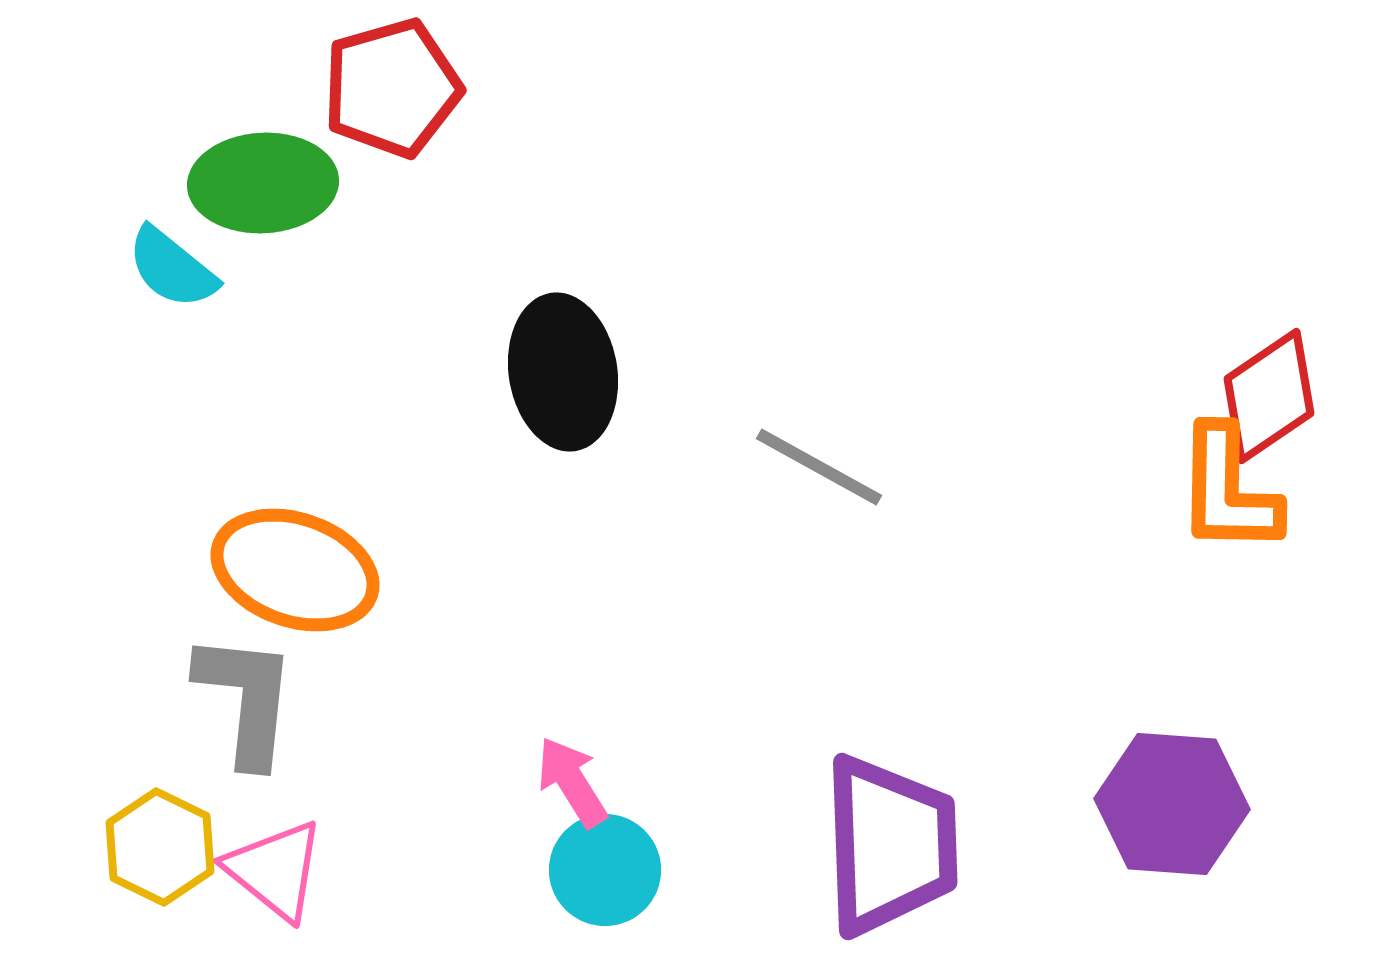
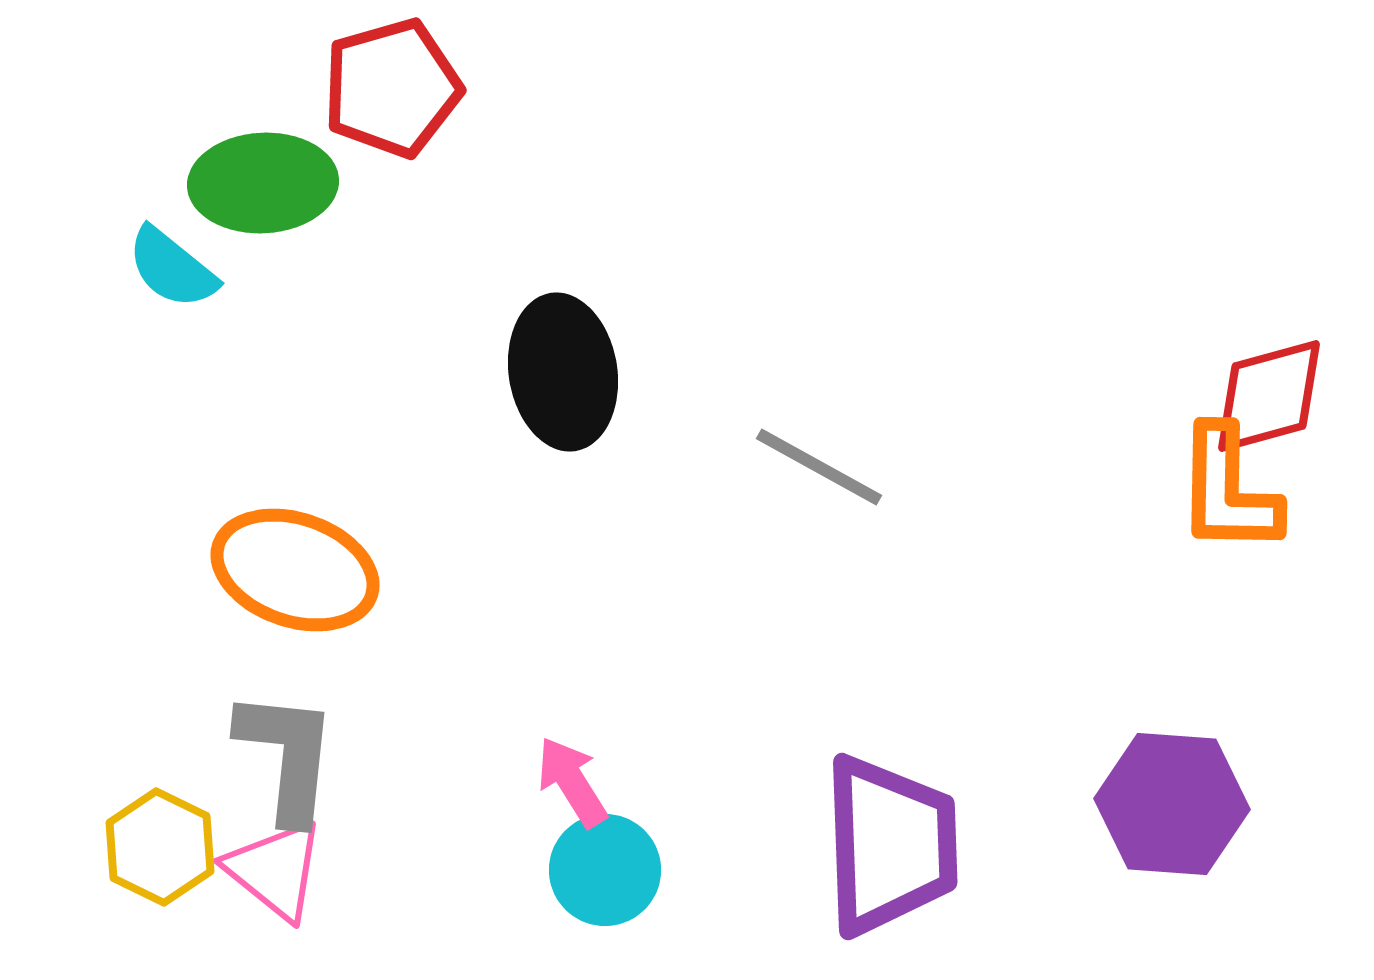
red diamond: rotated 19 degrees clockwise
gray L-shape: moved 41 px right, 57 px down
